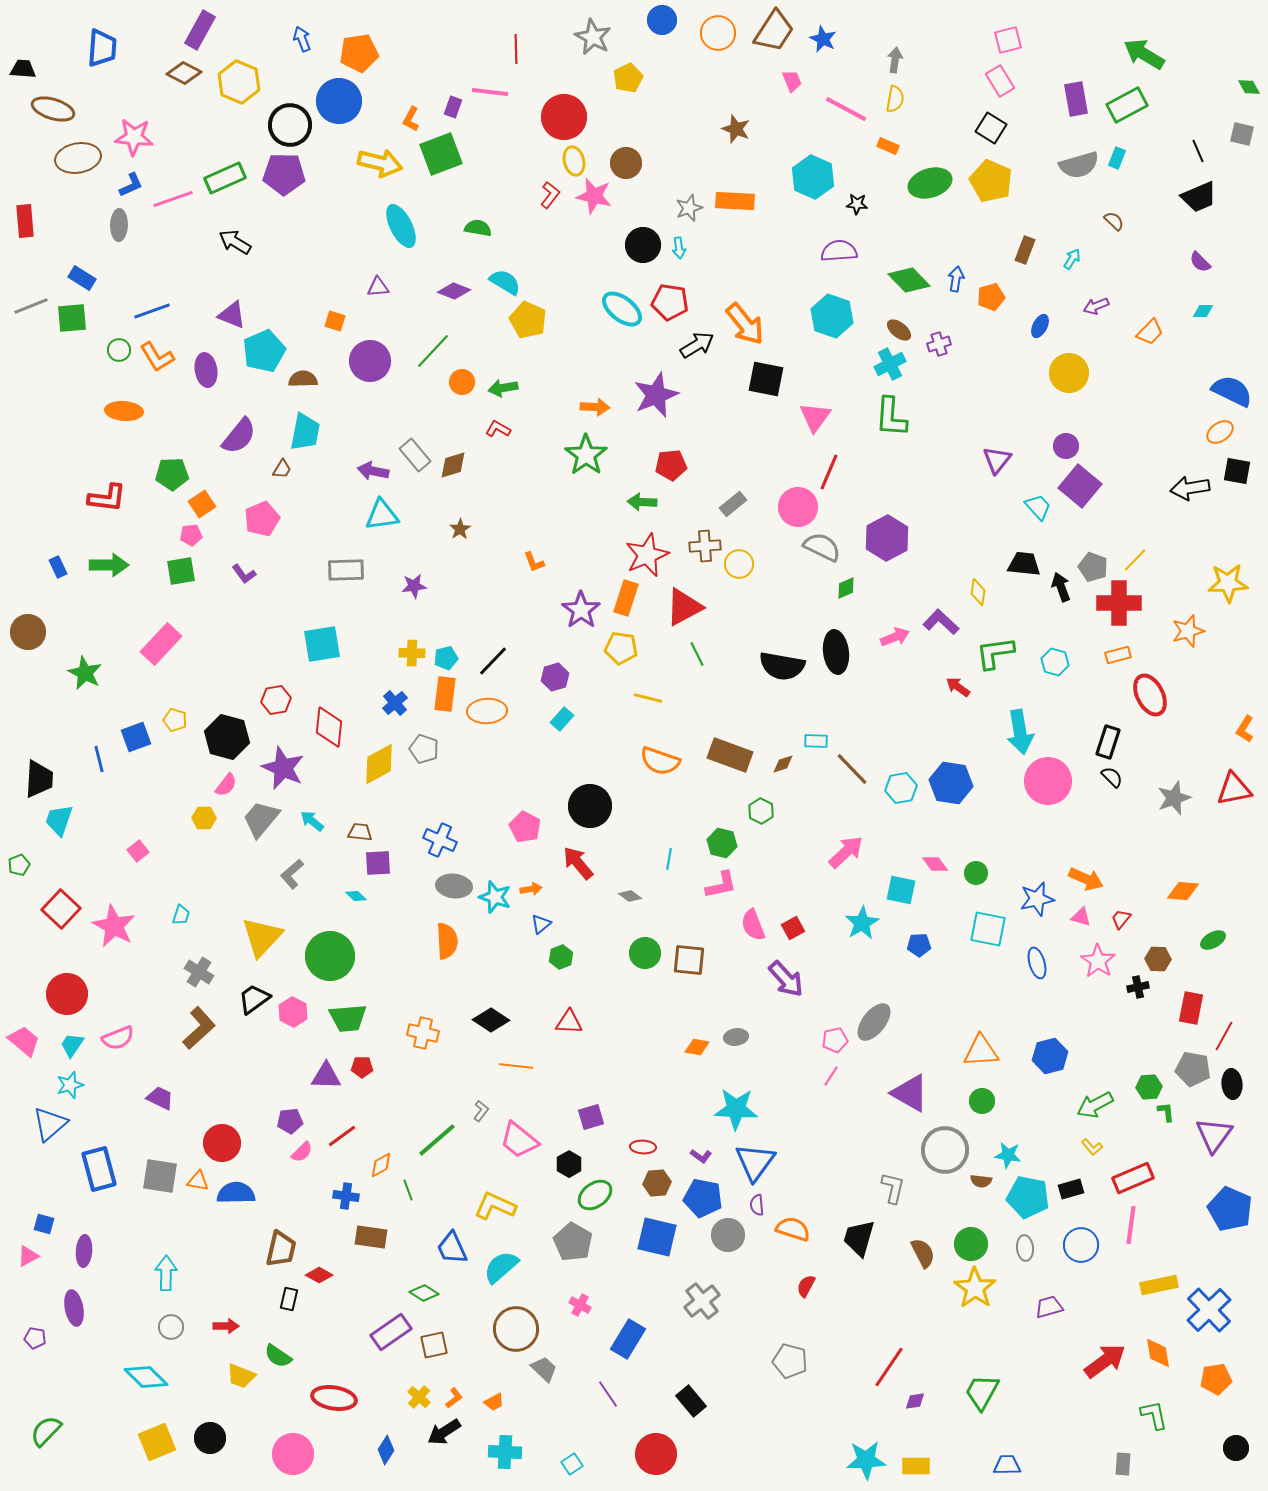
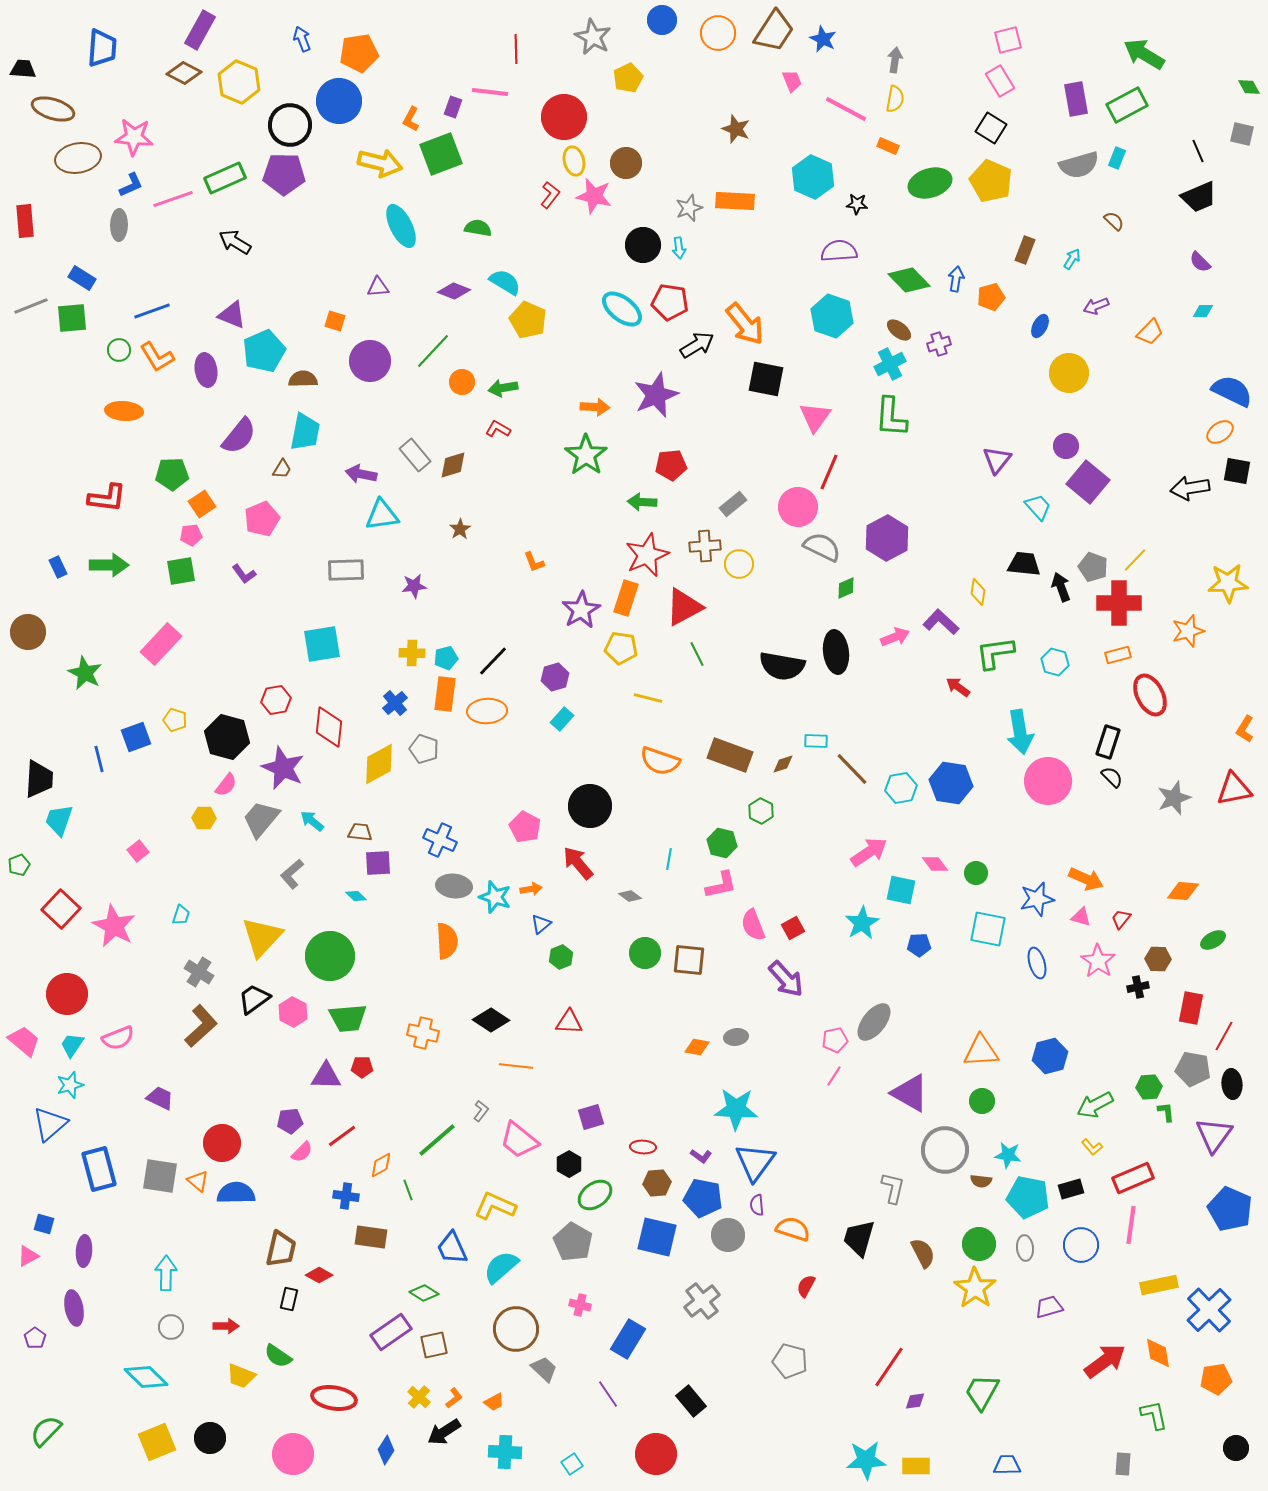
purple arrow at (373, 471): moved 12 px left, 3 px down
purple square at (1080, 486): moved 8 px right, 4 px up
purple star at (581, 610): rotated 6 degrees clockwise
pink arrow at (846, 852): moved 23 px right; rotated 9 degrees clockwise
brown L-shape at (199, 1028): moved 2 px right, 2 px up
pink line at (831, 1076): moved 3 px right
orange triangle at (198, 1181): rotated 30 degrees clockwise
green circle at (971, 1244): moved 8 px right
pink cross at (580, 1305): rotated 15 degrees counterclockwise
purple pentagon at (35, 1338): rotated 25 degrees clockwise
